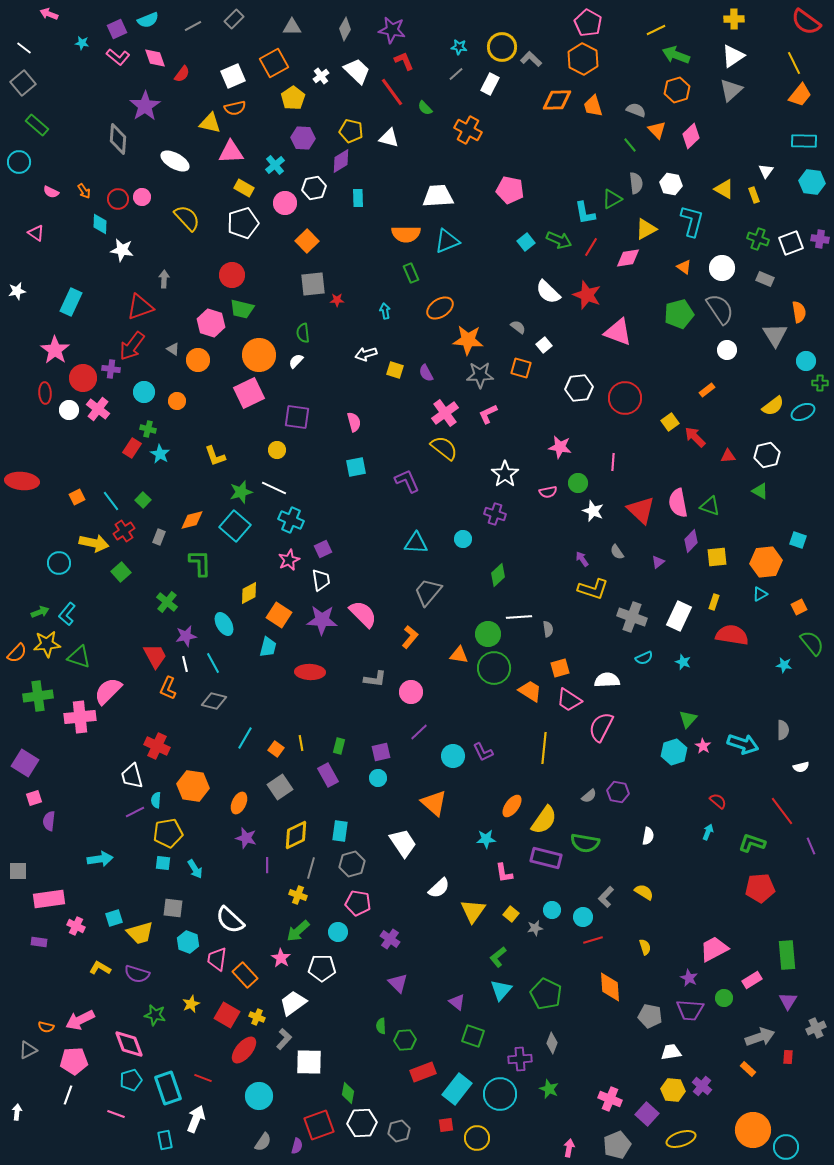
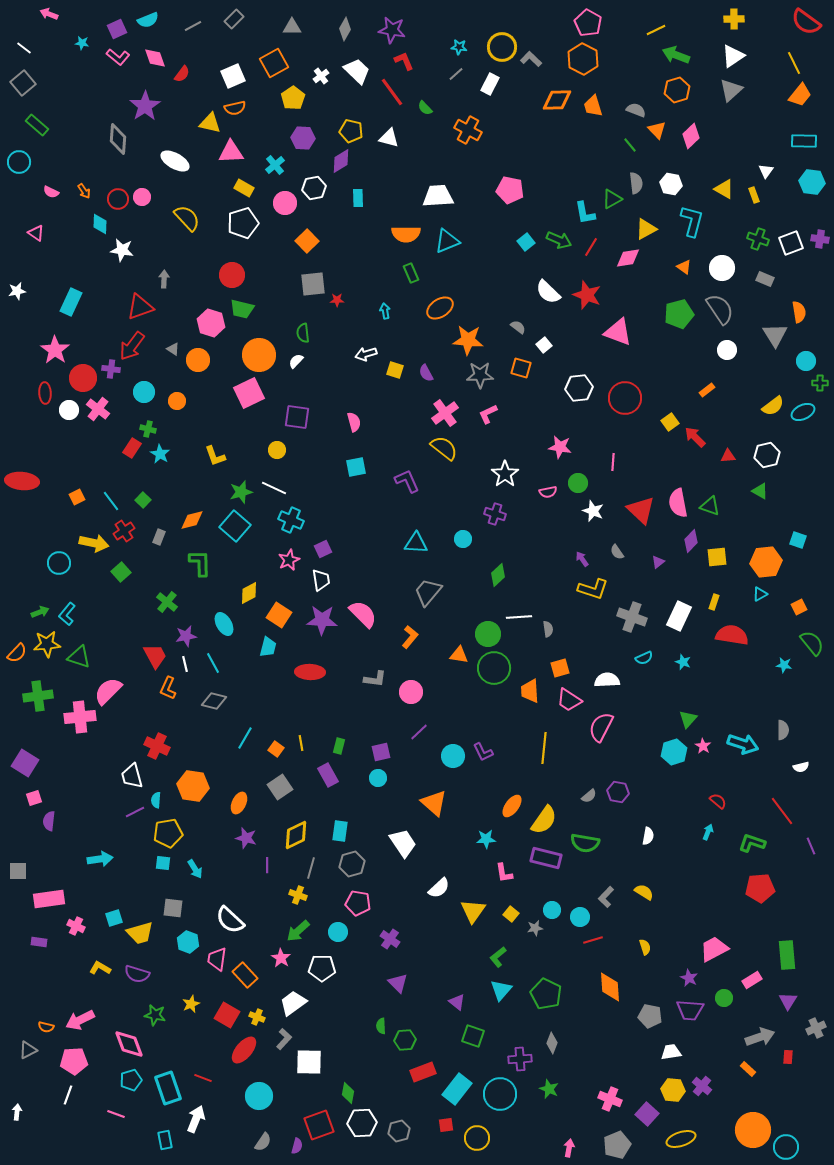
orange trapezoid at (530, 691): rotated 125 degrees counterclockwise
cyan circle at (583, 917): moved 3 px left
